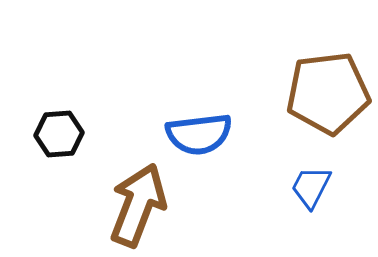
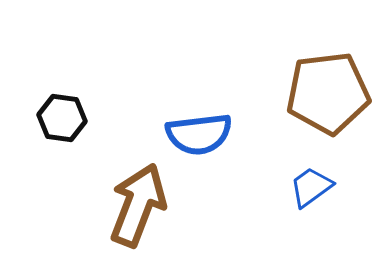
black hexagon: moved 3 px right, 16 px up; rotated 12 degrees clockwise
blue trapezoid: rotated 27 degrees clockwise
